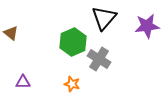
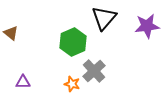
gray cross: moved 5 px left, 12 px down; rotated 15 degrees clockwise
